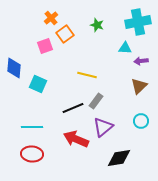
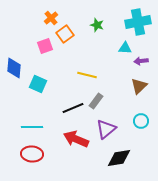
purple triangle: moved 3 px right, 2 px down
